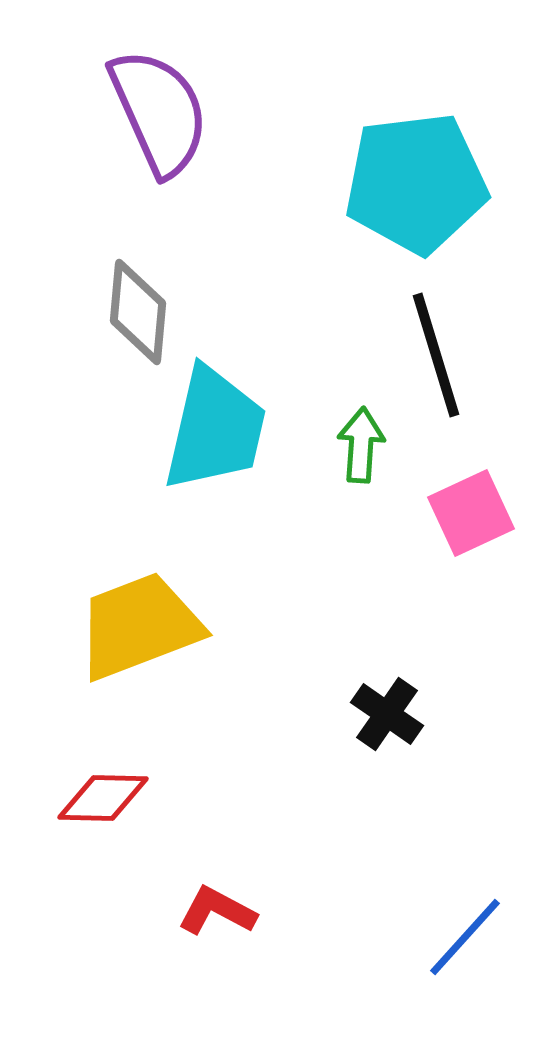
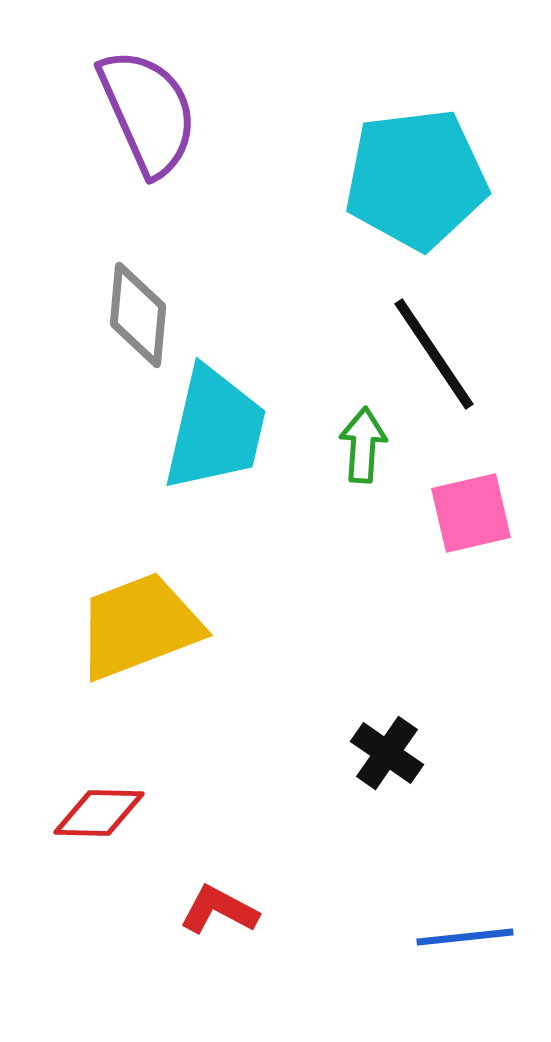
purple semicircle: moved 11 px left
cyan pentagon: moved 4 px up
gray diamond: moved 3 px down
black line: moved 2 px left, 1 px up; rotated 17 degrees counterclockwise
green arrow: moved 2 px right
pink square: rotated 12 degrees clockwise
black cross: moved 39 px down
red diamond: moved 4 px left, 15 px down
red L-shape: moved 2 px right, 1 px up
blue line: rotated 42 degrees clockwise
